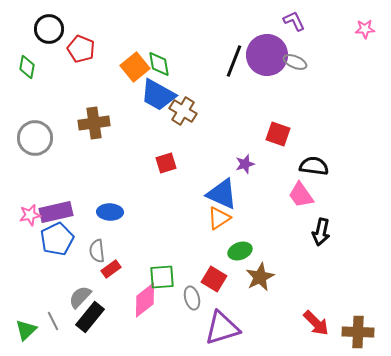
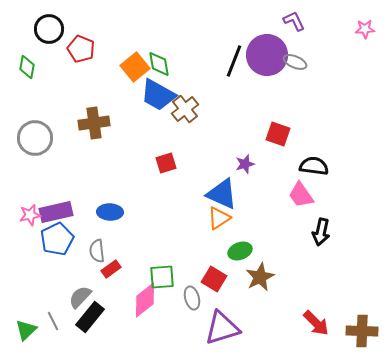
brown cross at (183, 111): moved 2 px right, 2 px up; rotated 20 degrees clockwise
brown cross at (358, 332): moved 4 px right, 1 px up
